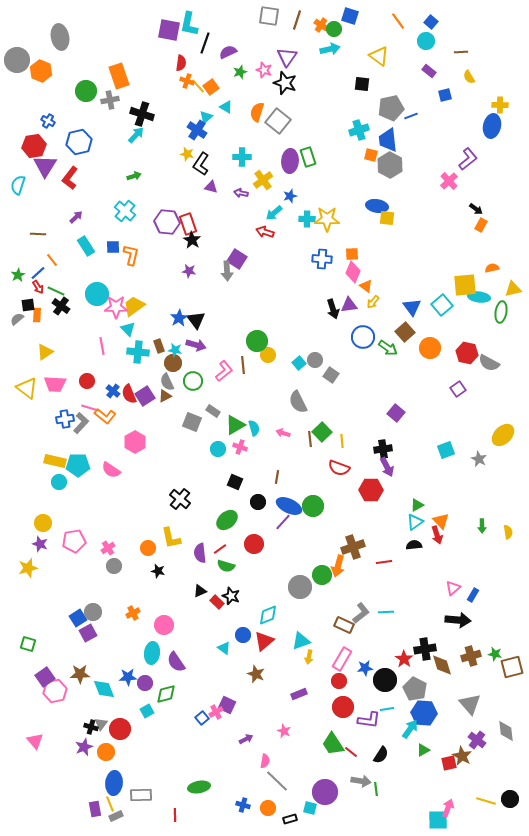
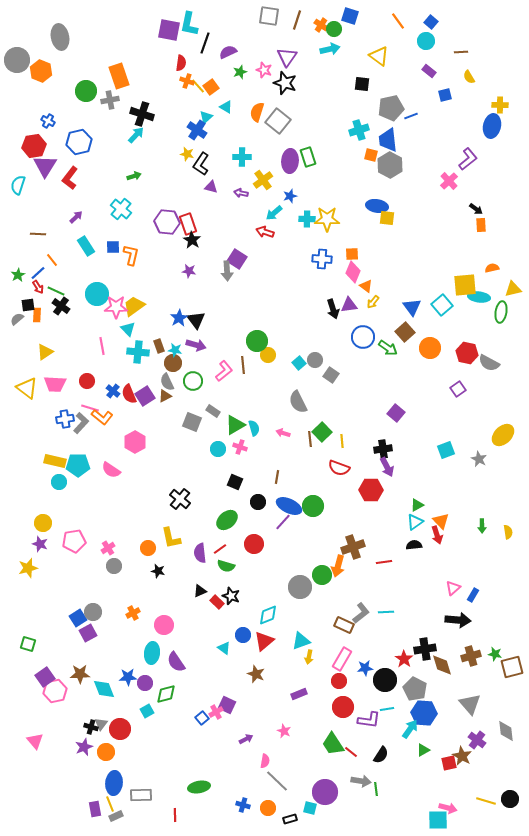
cyan cross at (125, 211): moved 4 px left, 2 px up
orange rectangle at (481, 225): rotated 32 degrees counterclockwise
orange L-shape at (105, 416): moved 3 px left, 1 px down
pink arrow at (448, 808): rotated 84 degrees clockwise
